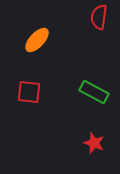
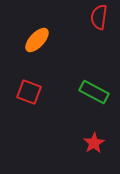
red square: rotated 15 degrees clockwise
red star: rotated 20 degrees clockwise
